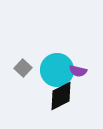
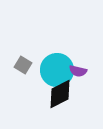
gray square: moved 3 px up; rotated 12 degrees counterclockwise
black diamond: moved 1 px left, 2 px up
